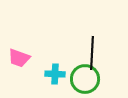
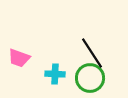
black line: rotated 36 degrees counterclockwise
green circle: moved 5 px right, 1 px up
